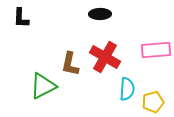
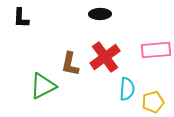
red cross: rotated 24 degrees clockwise
